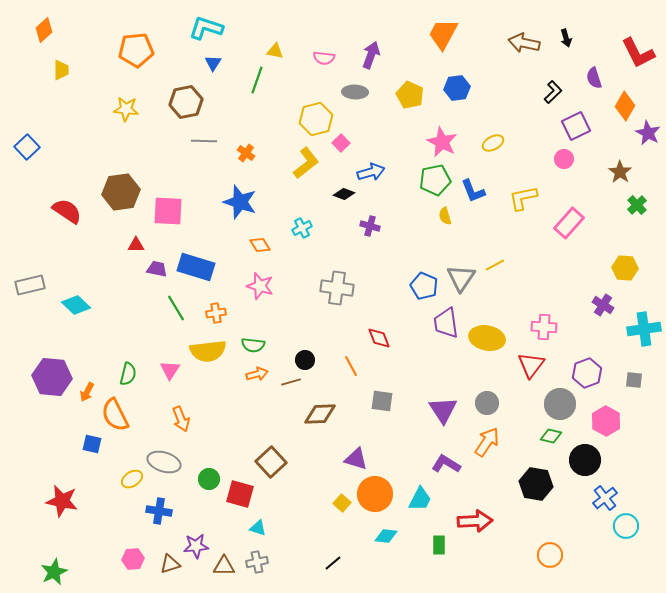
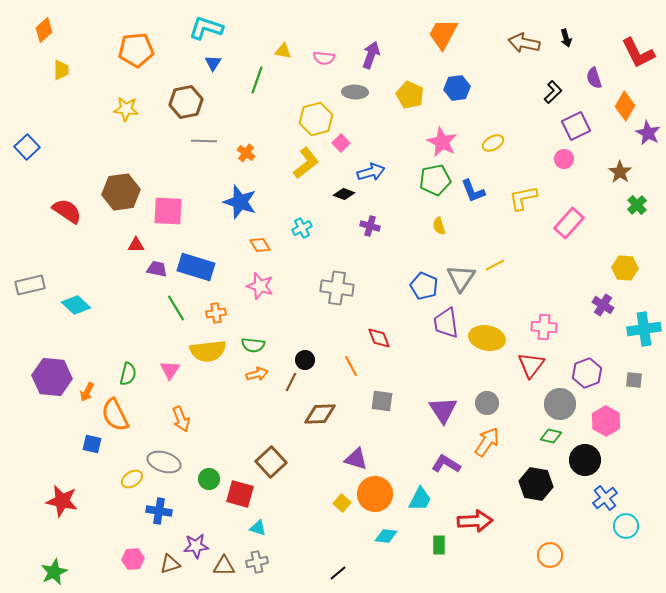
yellow triangle at (275, 51): moved 8 px right
yellow semicircle at (445, 216): moved 6 px left, 10 px down
brown line at (291, 382): rotated 48 degrees counterclockwise
black line at (333, 563): moved 5 px right, 10 px down
